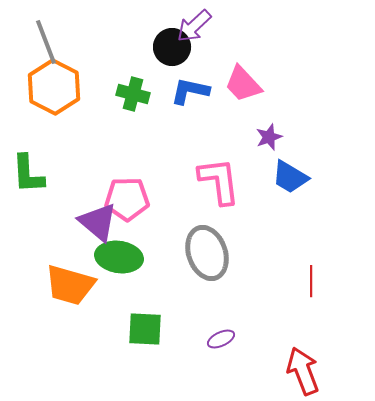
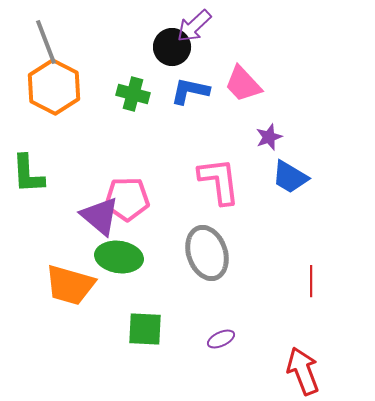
purple triangle: moved 2 px right, 6 px up
